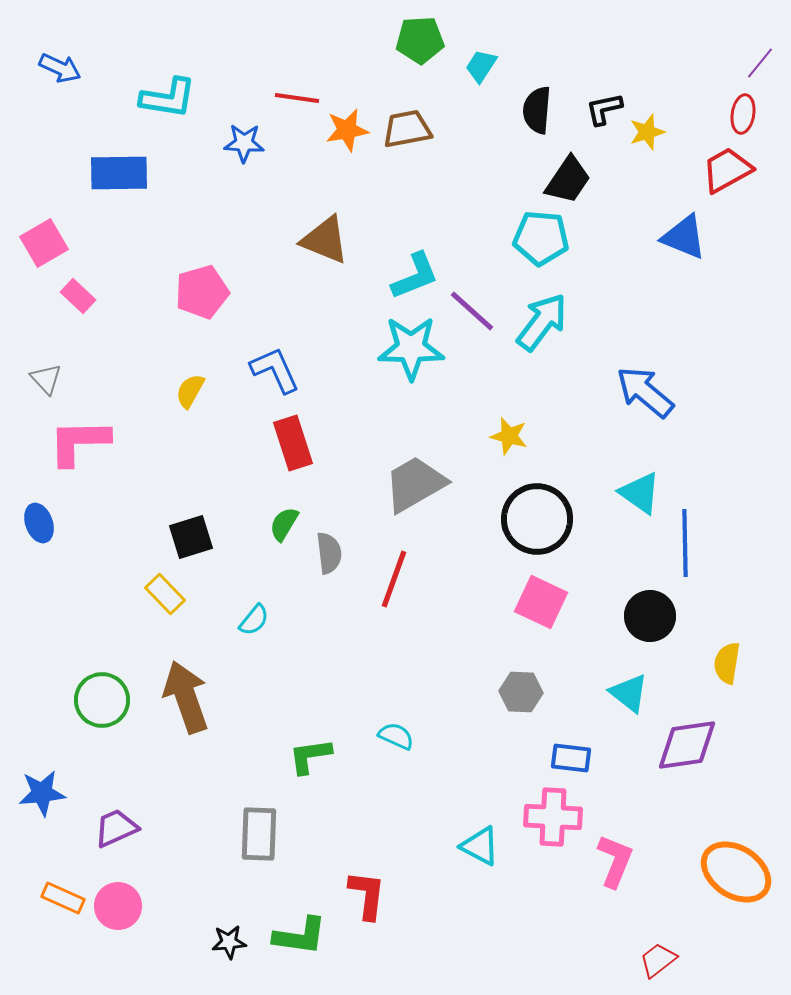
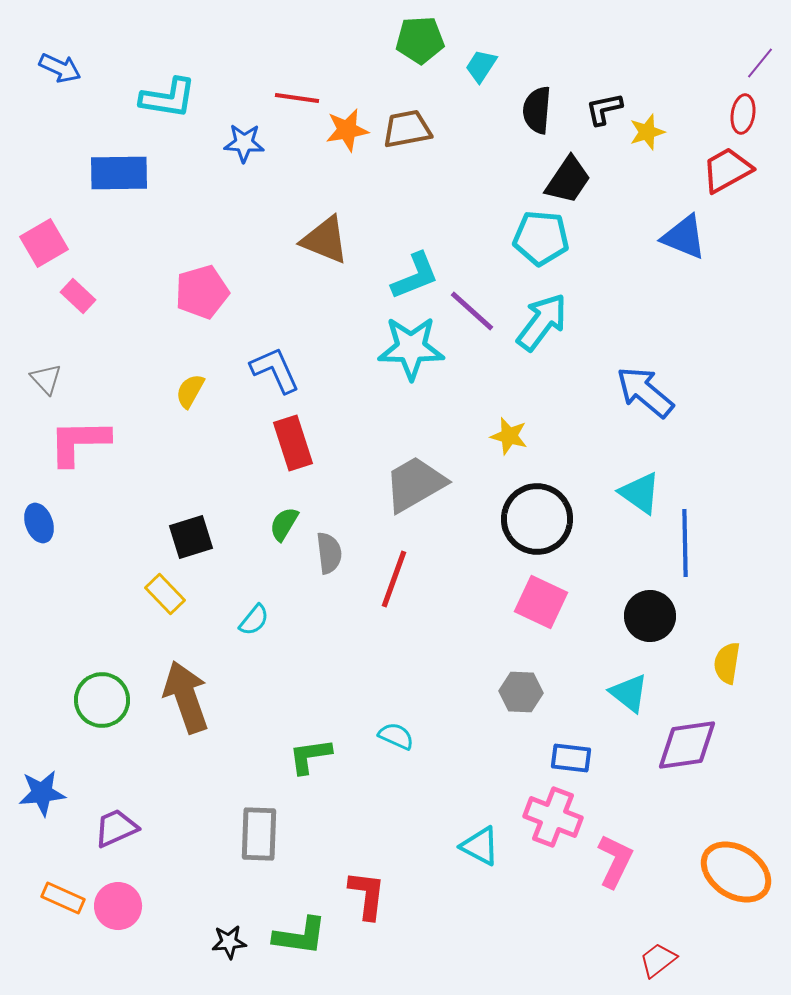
pink cross at (553, 817): rotated 18 degrees clockwise
pink L-shape at (615, 861): rotated 4 degrees clockwise
